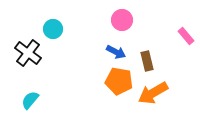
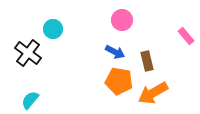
blue arrow: moved 1 px left
